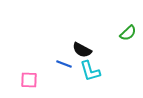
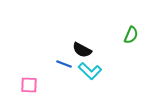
green semicircle: moved 3 px right, 2 px down; rotated 24 degrees counterclockwise
cyan L-shape: rotated 30 degrees counterclockwise
pink square: moved 5 px down
